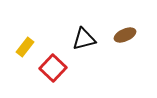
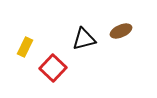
brown ellipse: moved 4 px left, 4 px up
yellow rectangle: rotated 12 degrees counterclockwise
